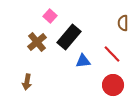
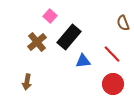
brown semicircle: rotated 21 degrees counterclockwise
red circle: moved 1 px up
